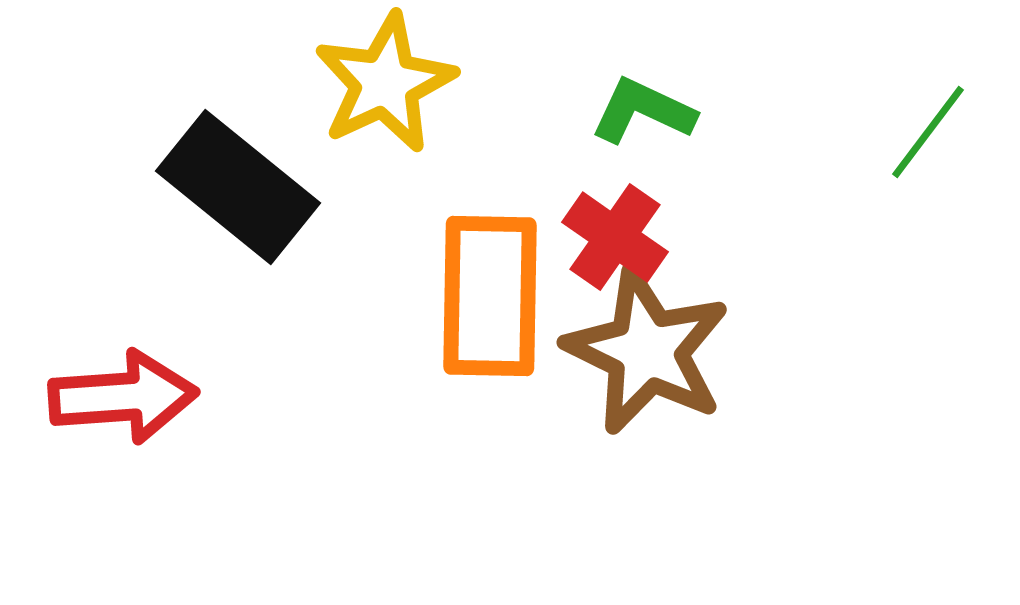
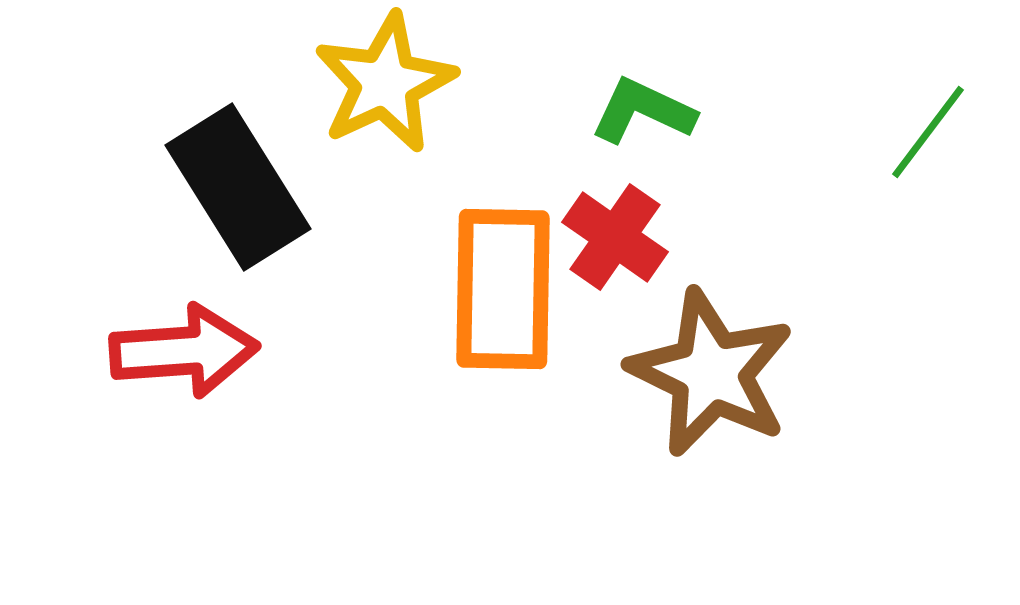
black rectangle: rotated 19 degrees clockwise
orange rectangle: moved 13 px right, 7 px up
brown star: moved 64 px right, 22 px down
red arrow: moved 61 px right, 46 px up
